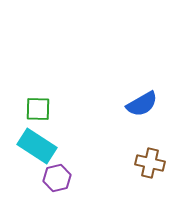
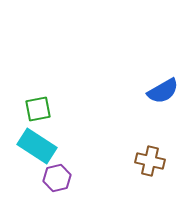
blue semicircle: moved 21 px right, 13 px up
green square: rotated 12 degrees counterclockwise
brown cross: moved 2 px up
